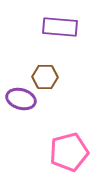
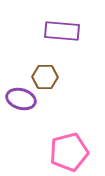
purple rectangle: moved 2 px right, 4 px down
